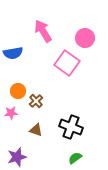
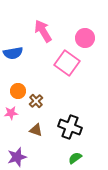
black cross: moved 1 px left
